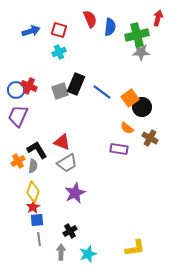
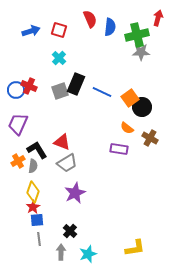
cyan cross: moved 6 px down; rotated 24 degrees counterclockwise
blue line: rotated 12 degrees counterclockwise
purple trapezoid: moved 8 px down
black cross: rotated 16 degrees counterclockwise
